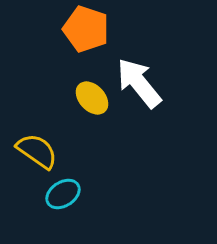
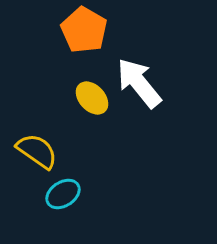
orange pentagon: moved 2 px left, 1 px down; rotated 12 degrees clockwise
